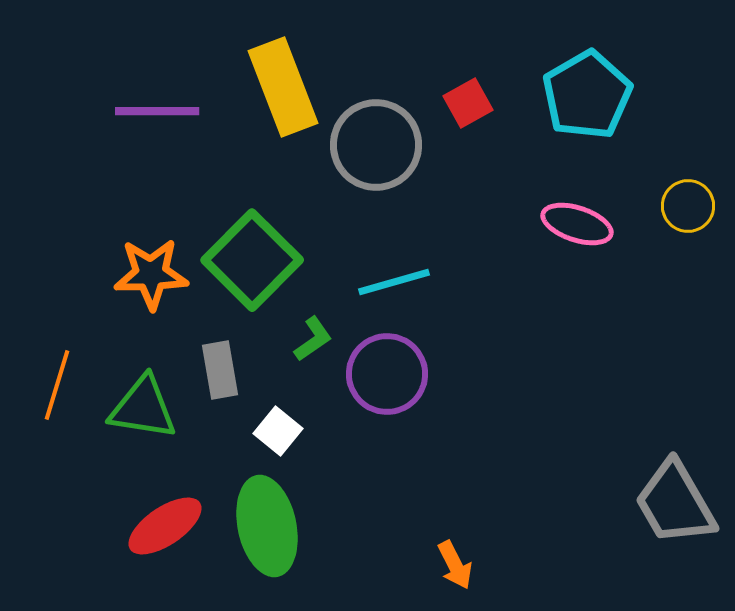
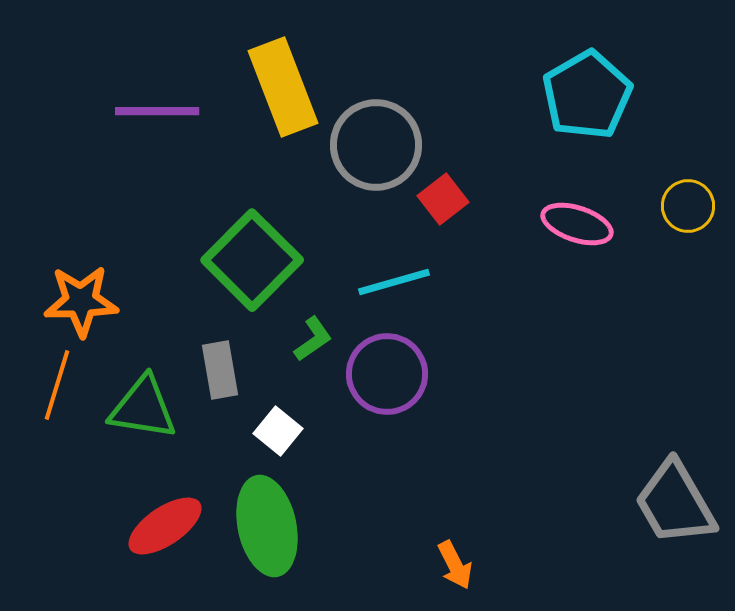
red square: moved 25 px left, 96 px down; rotated 9 degrees counterclockwise
orange star: moved 70 px left, 27 px down
